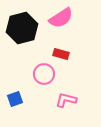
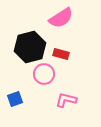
black hexagon: moved 8 px right, 19 px down
